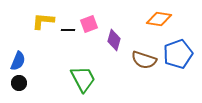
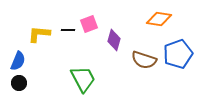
yellow L-shape: moved 4 px left, 13 px down
